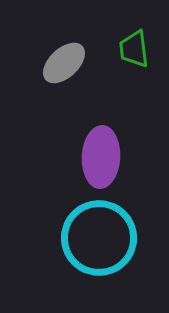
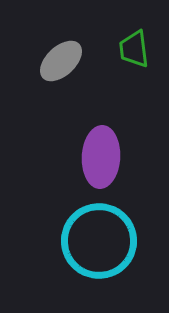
gray ellipse: moved 3 px left, 2 px up
cyan circle: moved 3 px down
